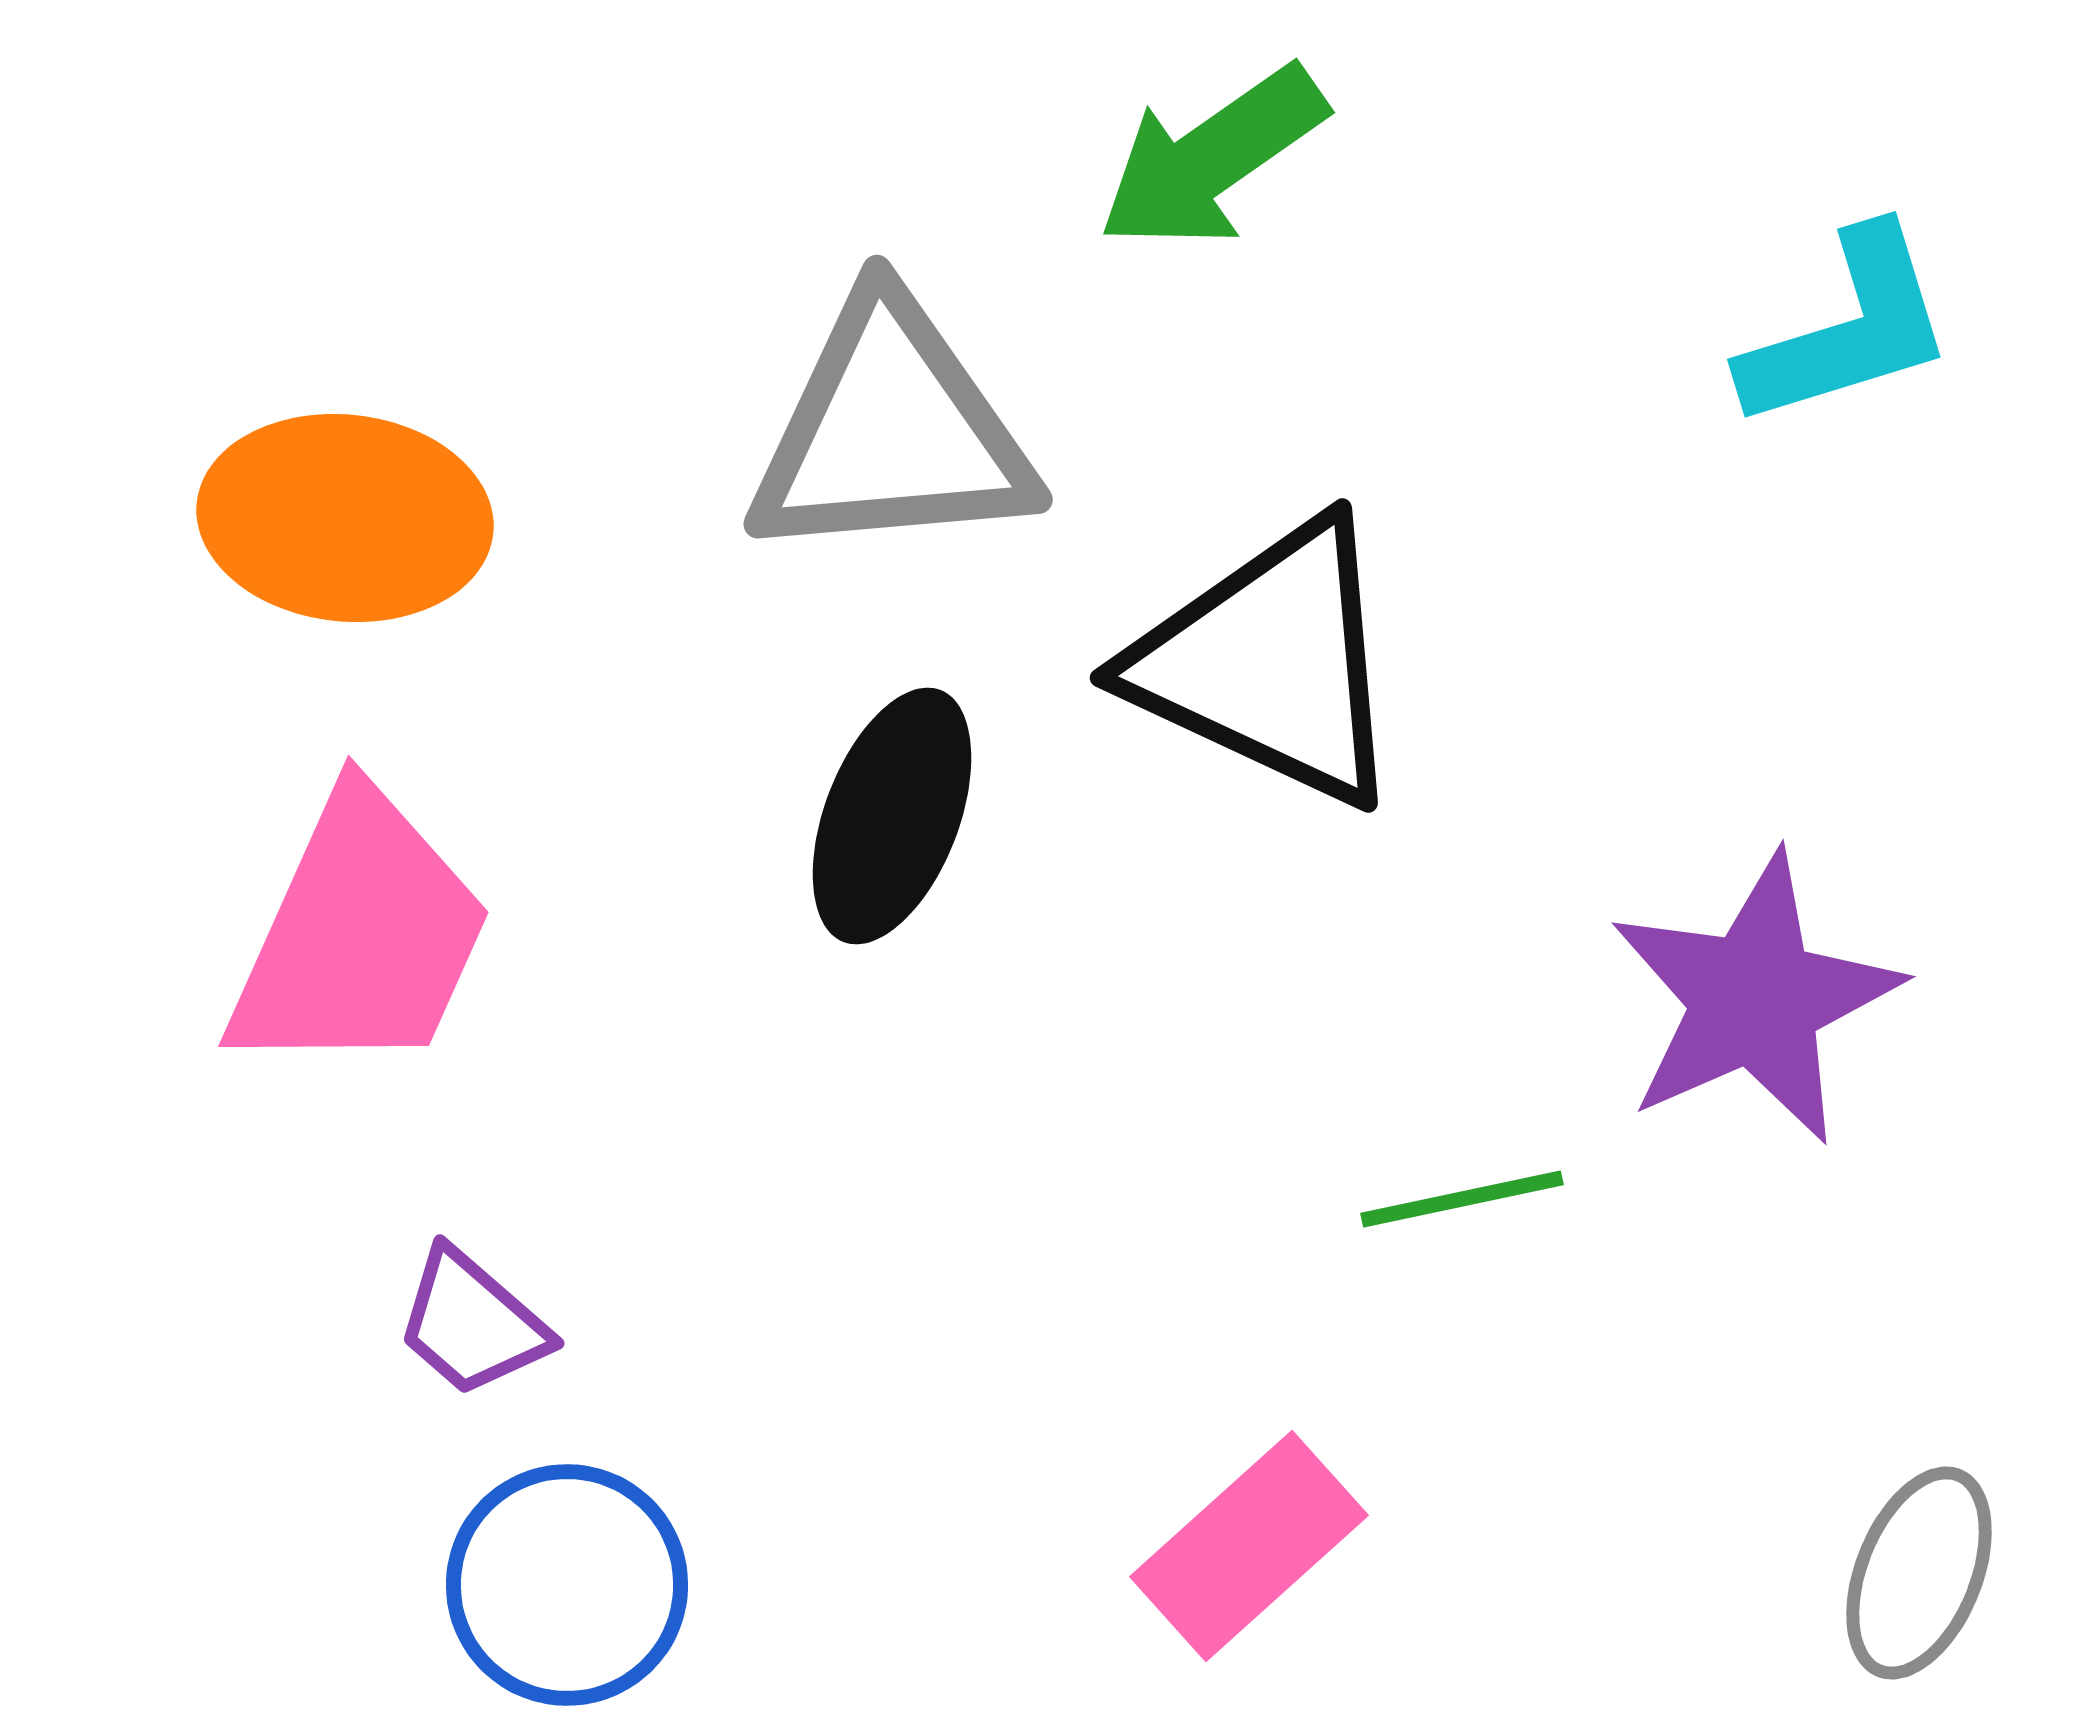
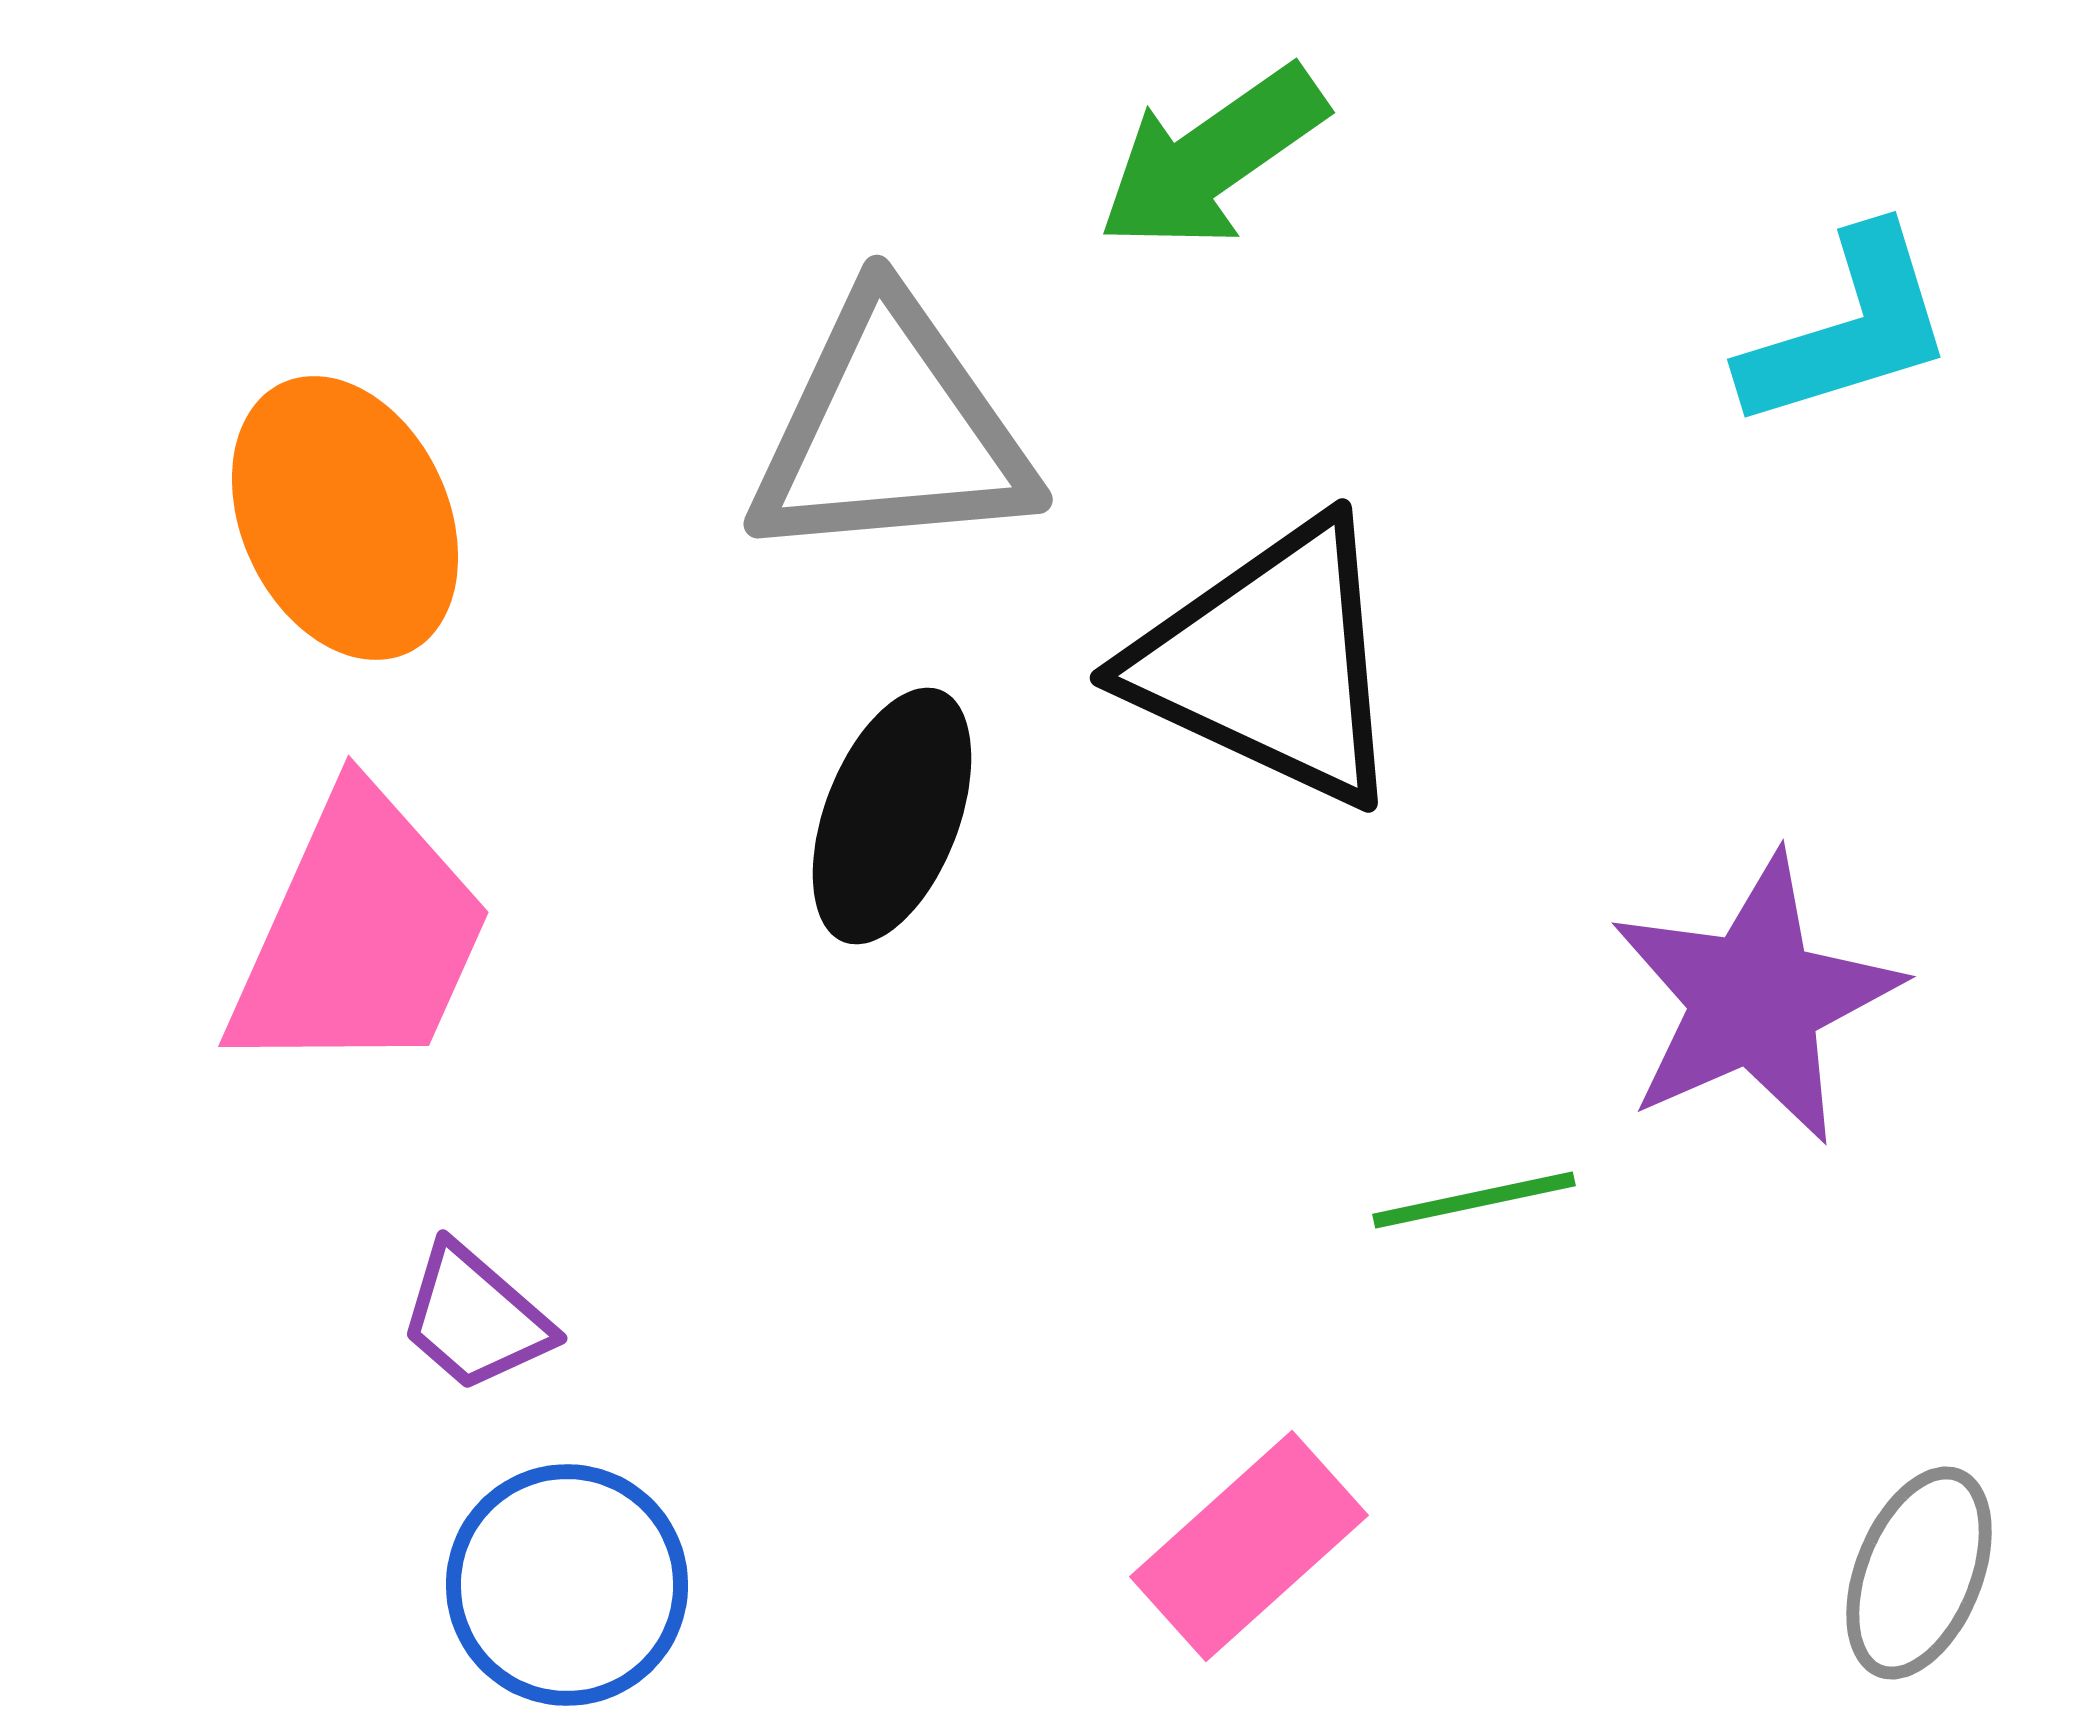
orange ellipse: rotated 59 degrees clockwise
green line: moved 12 px right, 1 px down
purple trapezoid: moved 3 px right, 5 px up
